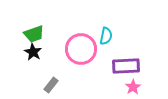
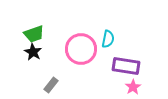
cyan semicircle: moved 2 px right, 3 px down
purple rectangle: rotated 12 degrees clockwise
